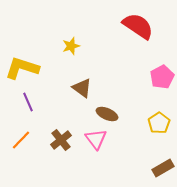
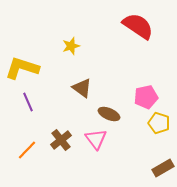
pink pentagon: moved 16 px left, 20 px down; rotated 15 degrees clockwise
brown ellipse: moved 2 px right
yellow pentagon: rotated 20 degrees counterclockwise
orange line: moved 6 px right, 10 px down
